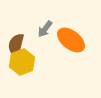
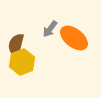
gray arrow: moved 5 px right
orange ellipse: moved 3 px right, 2 px up
